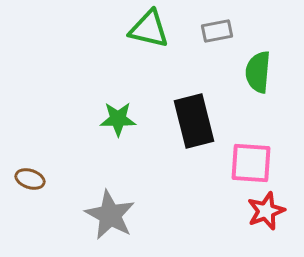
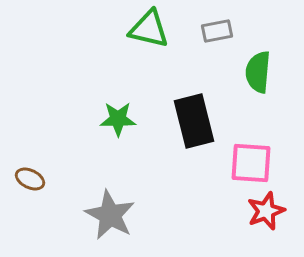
brown ellipse: rotated 8 degrees clockwise
